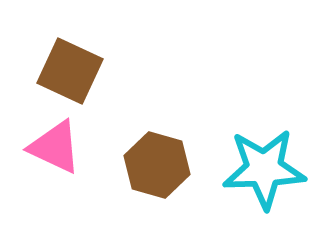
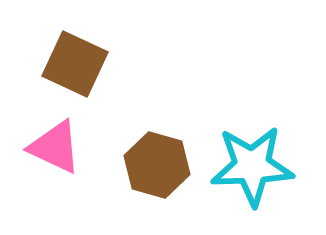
brown square: moved 5 px right, 7 px up
cyan star: moved 12 px left, 3 px up
